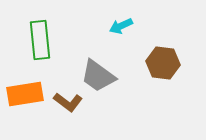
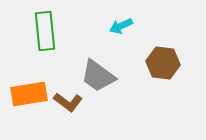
green rectangle: moved 5 px right, 9 px up
orange rectangle: moved 4 px right
